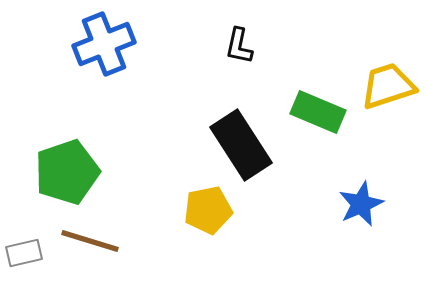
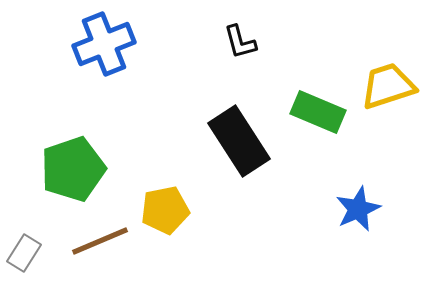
black L-shape: moved 1 px right, 4 px up; rotated 27 degrees counterclockwise
black rectangle: moved 2 px left, 4 px up
green pentagon: moved 6 px right, 3 px up
blue star: moved 3 px left, 5 px down
yellow pentagon: moved 43 px left
brown line: moved 10 px right; rotated 40 degrees counterclockwise
gray rectangle: rotated 45 degrees counterclockwise
